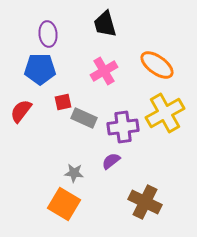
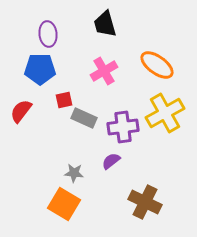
red square: moved 1 px right, 2 px up
